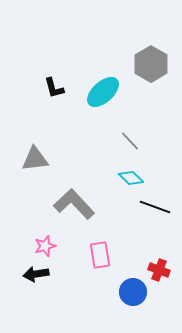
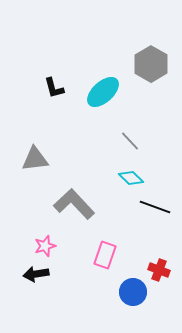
pink rectangle: moved 5 px right; rotated 28 degrees clockwise
